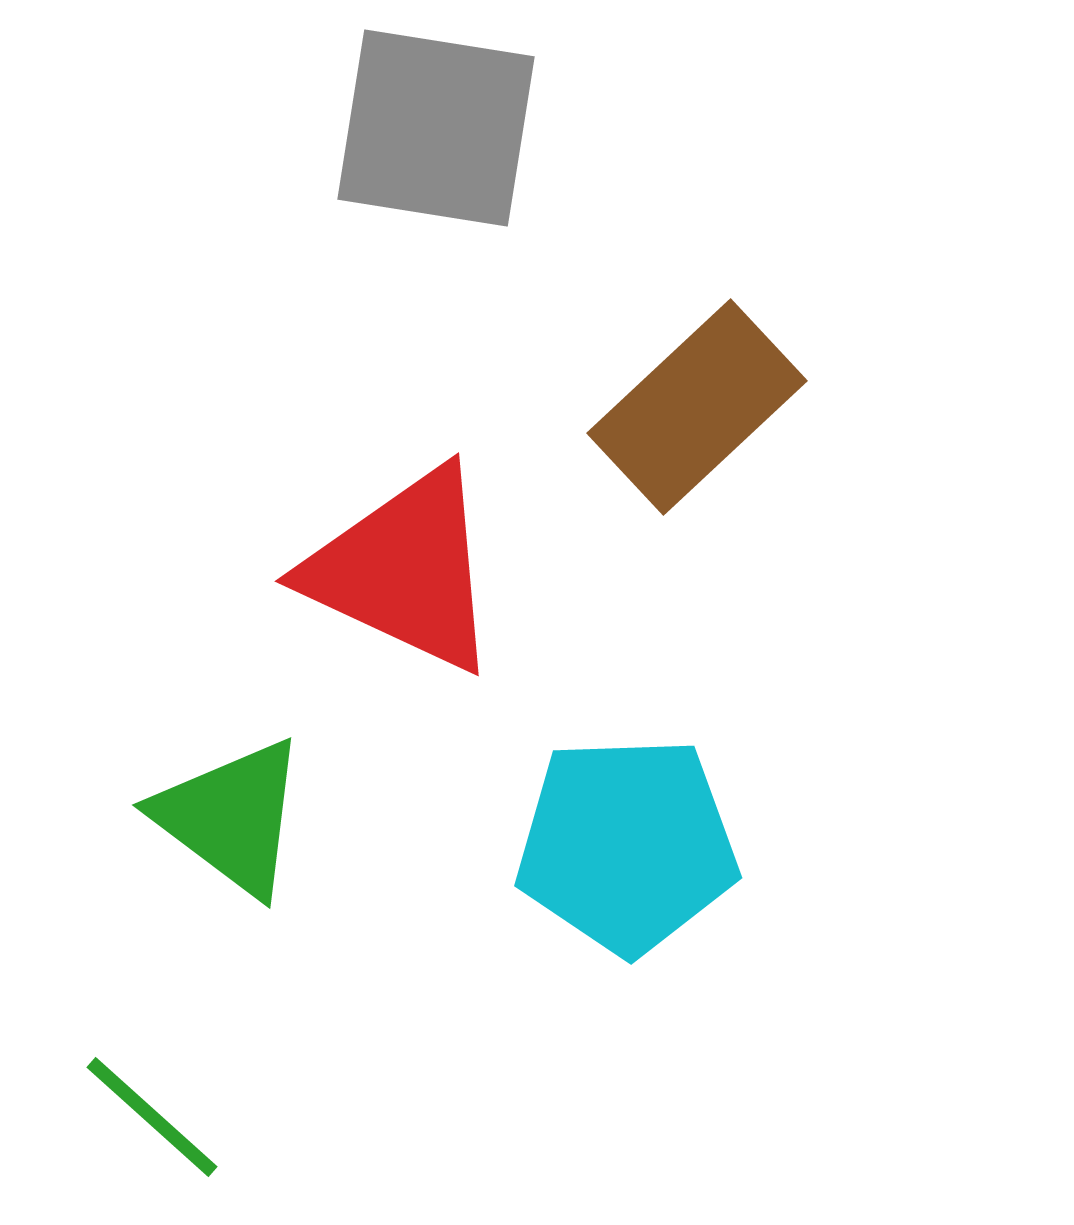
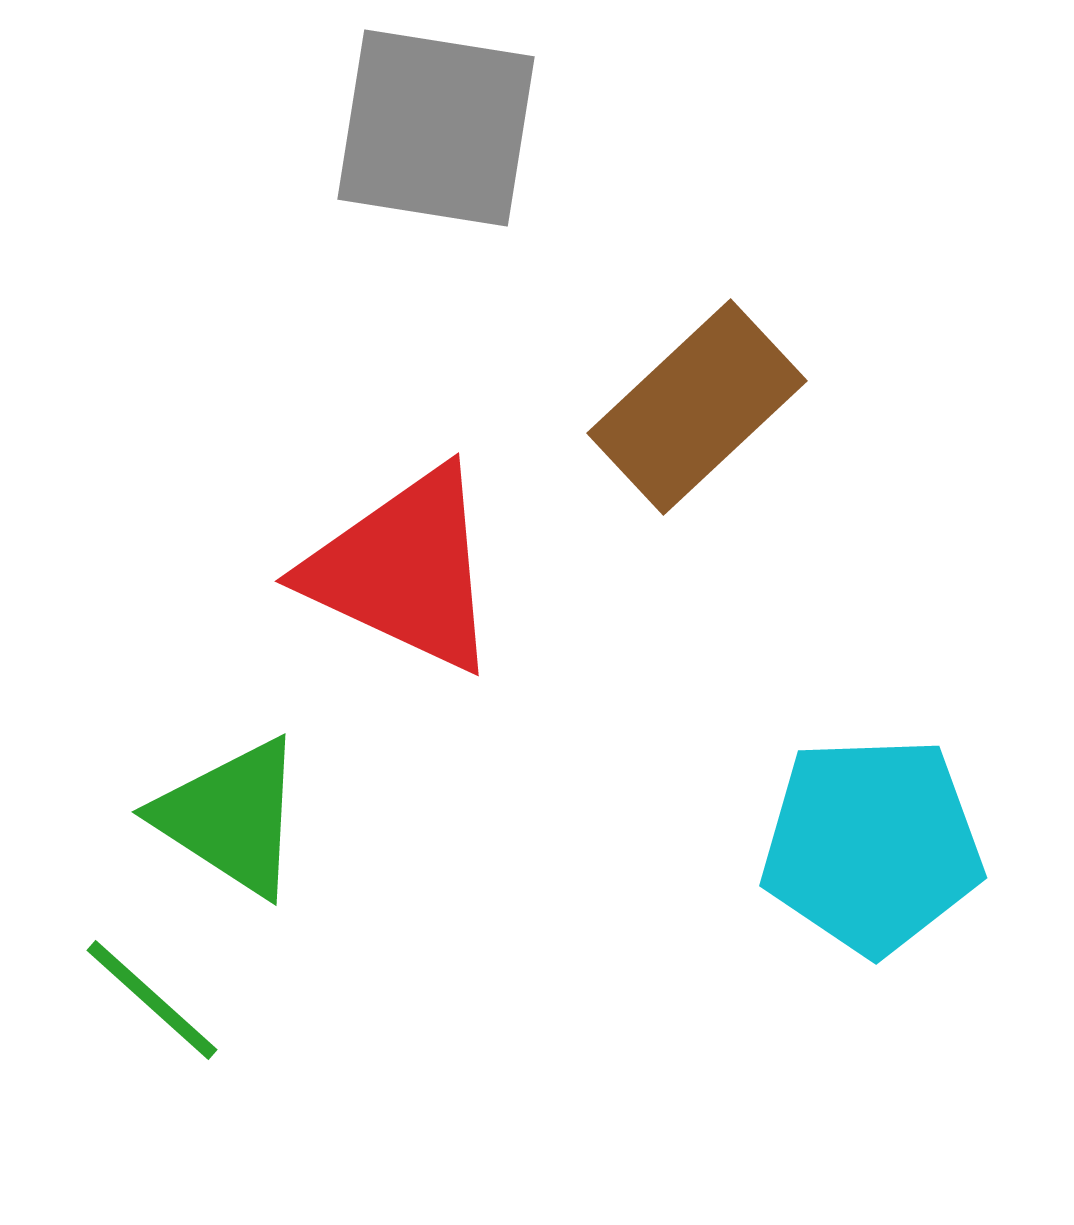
green triangle: rotated 4 degrees counterclockwise
cyan pentagon: moved 245 px right
green line: moved 117 px up
